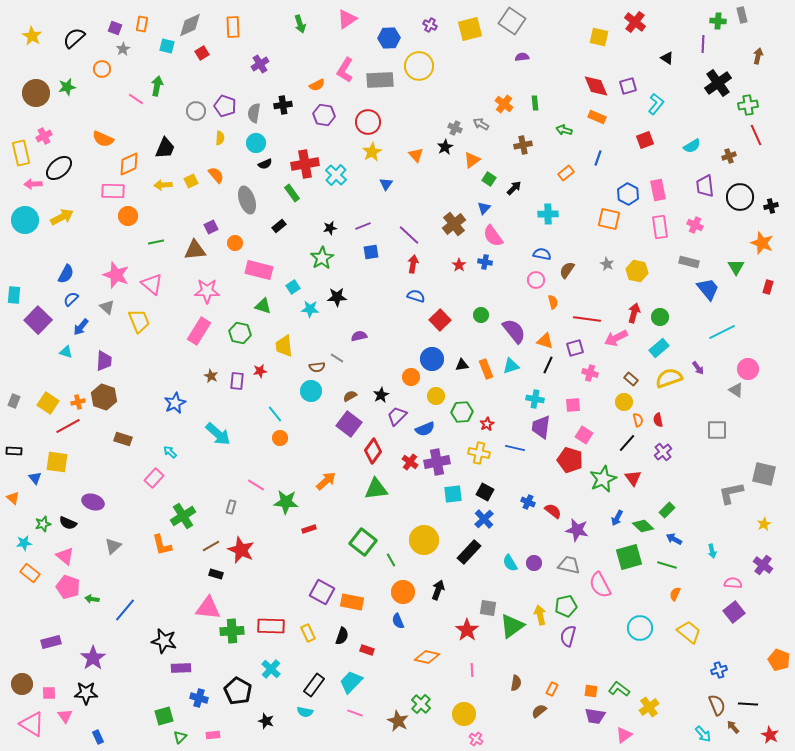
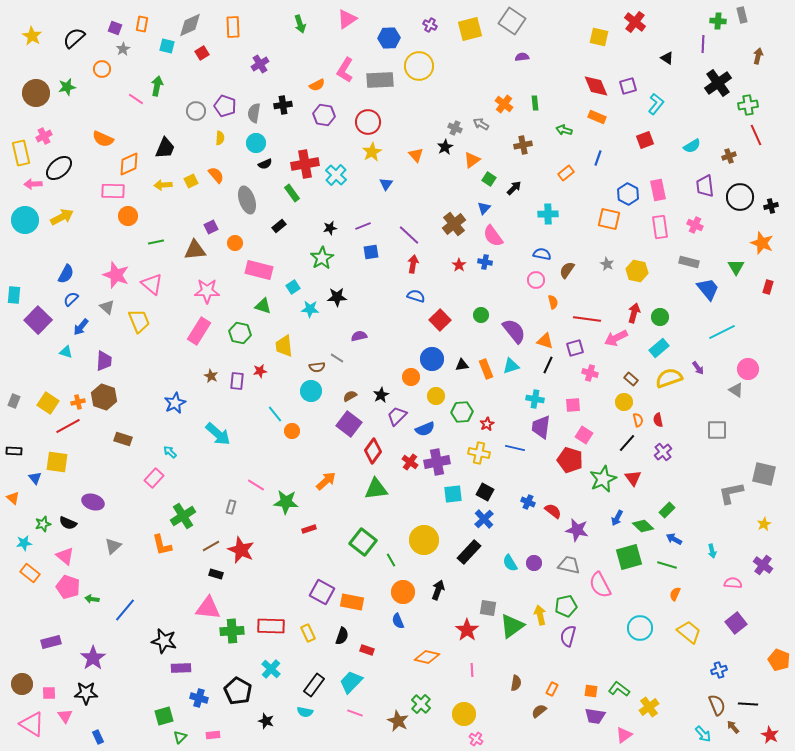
orange circle at (280, 438): moved 12 px right, 7 px up
purple square at (734, 612): moved 2 px right, 11 px down
